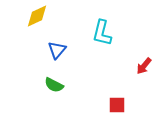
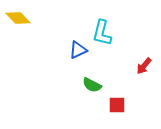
yellow diamond: moved 19 px left, 2 px down; rotated 70 degrees clockwise
blue triangle: moved 21 px right; rotated 24 degrees clockwise
green semicircle: moved 38 px right
